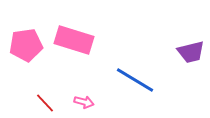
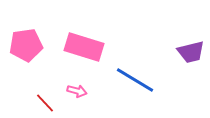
pink rectangle: moved 10 px right, 7 px down
pink arrow: moved 7 px left, 11 px up
